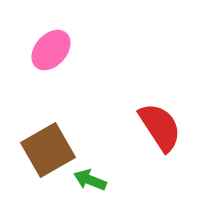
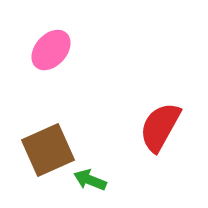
red semicircle: rotated 118 degrees counterclockwise
brown square: rotated 6 degrees clockwise
